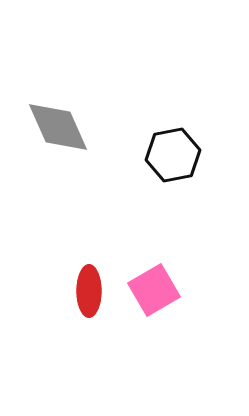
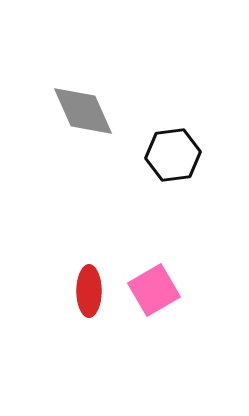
gray diamond: moved 25 px right, 16 px up
black hexagon: rotated 4 degrees clockwise
